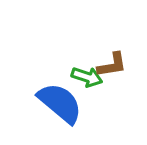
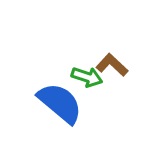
brown L-shape: rotated 128 degrees counterclockwise
